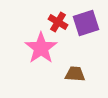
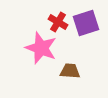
pink star: rotated 16 degrees counterclockwise
brown trapezoid: moved 5 px left, 3 px up
